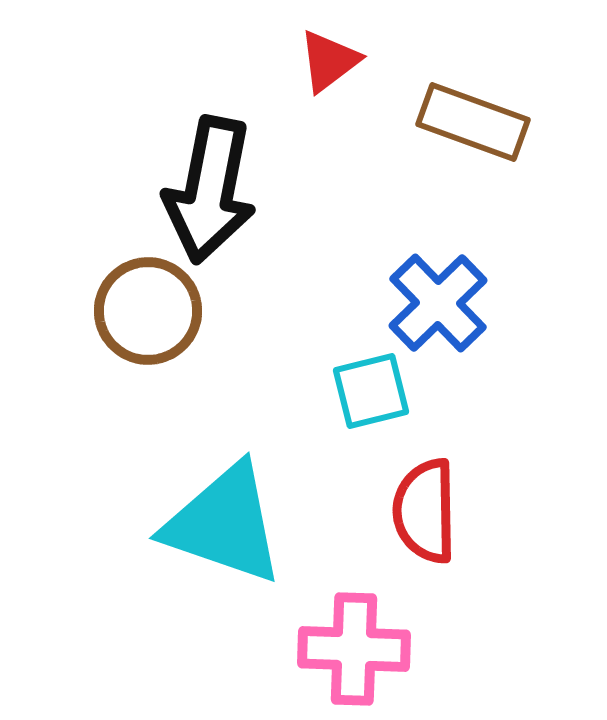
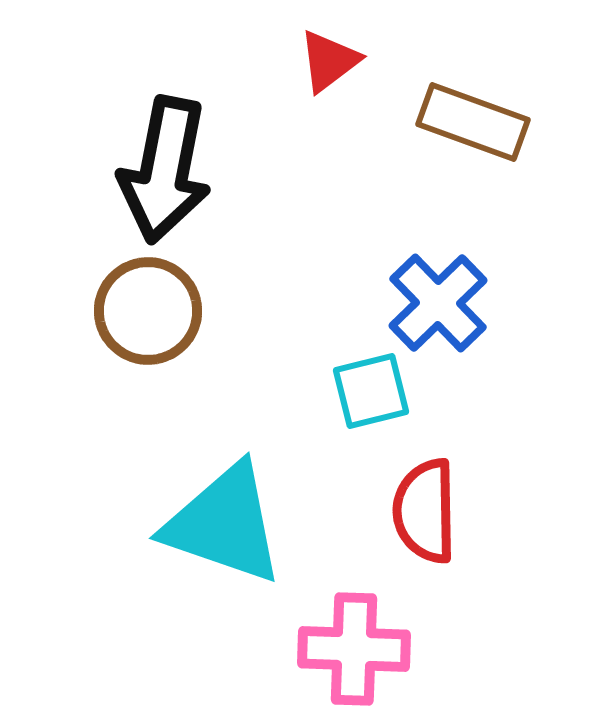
black arrow: moved 45 px left, 20 px up
